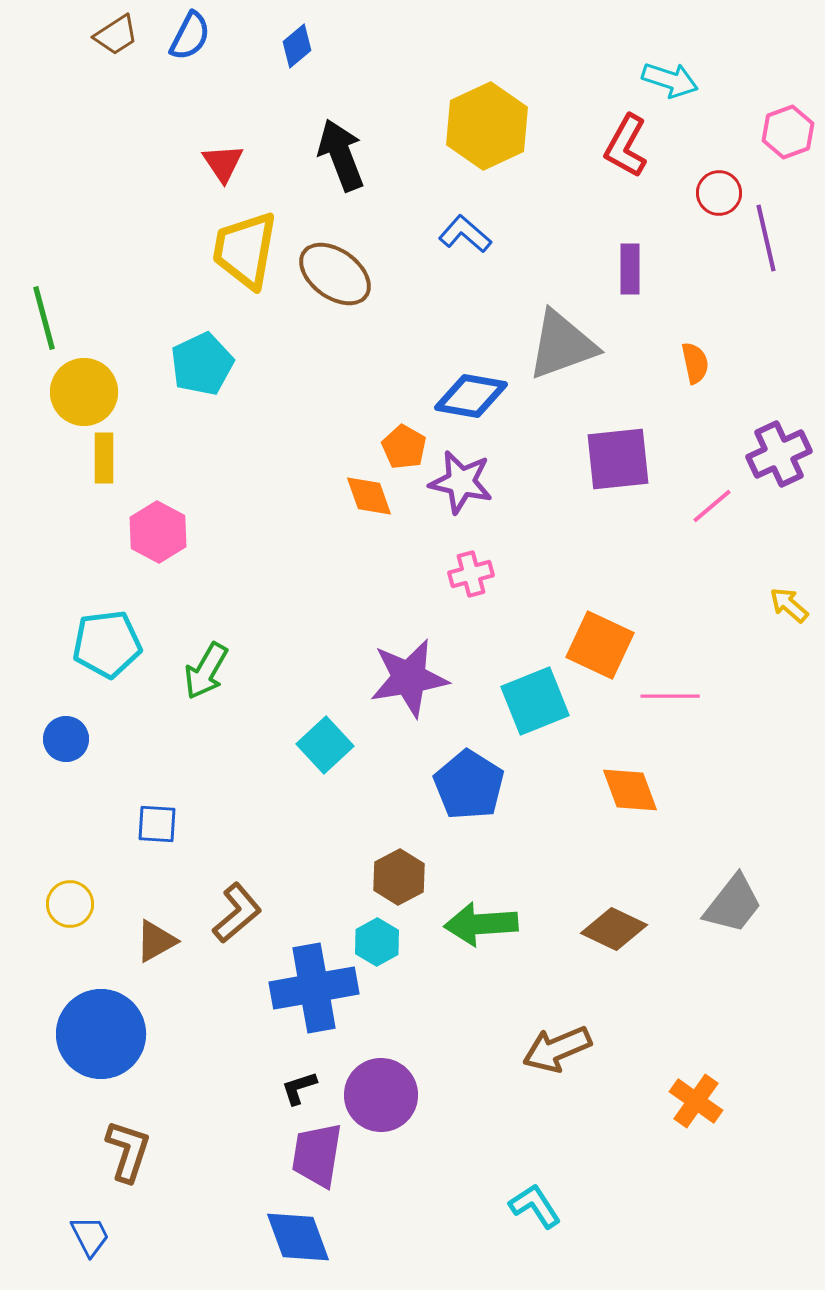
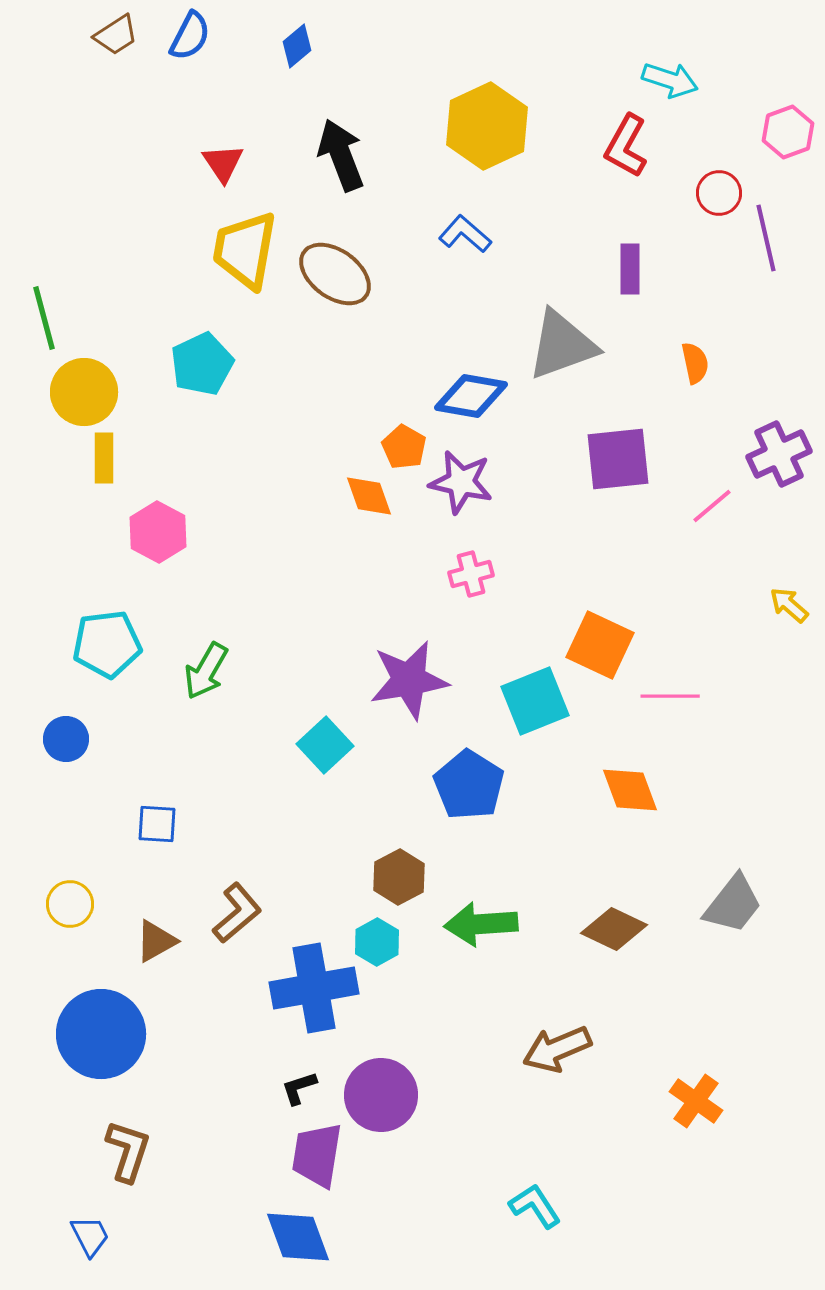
purple star at (409, 678): moved 2 px down
